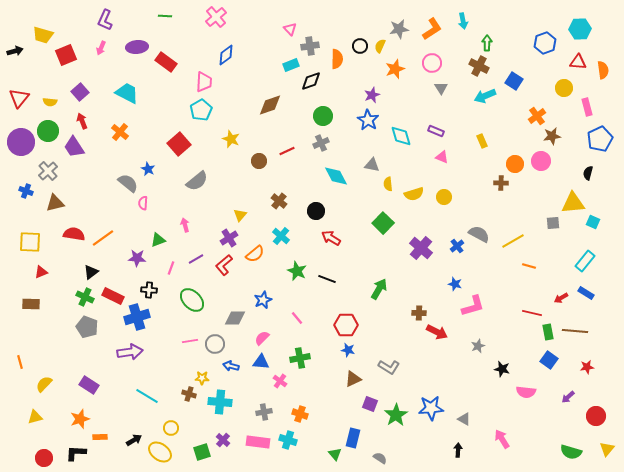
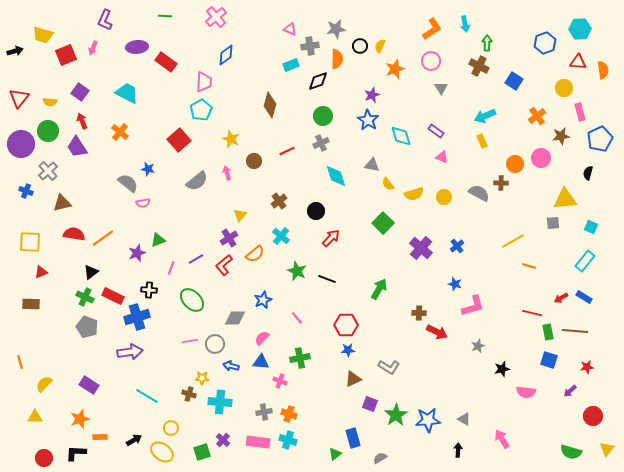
cyan arrow at (463, 21): moved 2 px right, 3 px down
pink triangle at (290, 29): rotated 24 degrees counterclockwise
gray star at (399, 29): moved 63 px left
pink arrow at (101, 48): moved 8 px left
pink circle at (432, 63): moved 1 px left, 2 px up
black diamond at (311, 81): moved 7 px right
purple square at (80, 92): rotated 12 degrees counterclockwise
cyan arrow at (485, 96): moved 20 px down
brown diamond at (270, 105): rotated 55 degrees counterclockwise
pink rectangle at (587, 107): moved 7 px left, 5 px down
purple rectangle at (436, 131): rotated 14 degrees clockwise
brown star at (552, 136): moved 9 px right
purple circle at (21, 142): moved 2 px down
red square at (179, 144): moved 4 px up
purple trapezoid at (74, 147): moved 3 px right
brown circle at (259, 161): moved 5 px left
pink circle at (541, 161): moved 3 px up
blue star at (148, 169): rotated 16 degrees counterclockwise
cyan diamond at (336, 176): rotated 10 degrees clockwise
yellow semicircle at (388, 184): rotated 32 degrees counterclockwise
brown cross at (279, 201): rotated 14 degrees clockwise
brown triangle at (55, 203): moved 7 px right
pink semicircle at (143, 203): rotated 104 degrees counterclockwise
yellow triangle at (573, 203): moved 8 px left, 4 px up
cyan square at (593, 222): moved 2 px left, 5 px down
pink arrow at (185, 225): moved 42 px right, 52 px up
gray semicircle at (479, 234): moved 41 px up
red arrow at (331, 238): rotated 102 degrees clockwise
purple star at (137, 258): moved 5 px up; rotated 24 degrees counterclockwise
blue rectangle at (586, 293): moved 2 px left, 4 px down
blue star at (348, 350): rotated 16 degrees counterclockwise
blue square at (549, 360): rotated 18 degrees counterclockwise
black star at (502, 369): rotated 28 degrees counterclockwise
pink cross at (280, 381): rotated 16 degrees counterclockwise
purple arrow at (568, 397): moved 2 px right, 6 px up
blue star at (431, 408): moved 3 px left, 12 px down
orange cross at (300, 414): moved 11 px left
red circle at (596, 416): moved 3 px left
yellow triangle at (35, 417): rotated 14 degrees clockwise
blue rectangle at (353, 438): rotated 30 degrees counterclockwise
yellow ellipse at (160, 452): moved 2 px right
green triangle at (335, 454): rotated 32 degrees clockwise
gray semicircle at (380, 458): rotated 64 degrees counterclockwise
